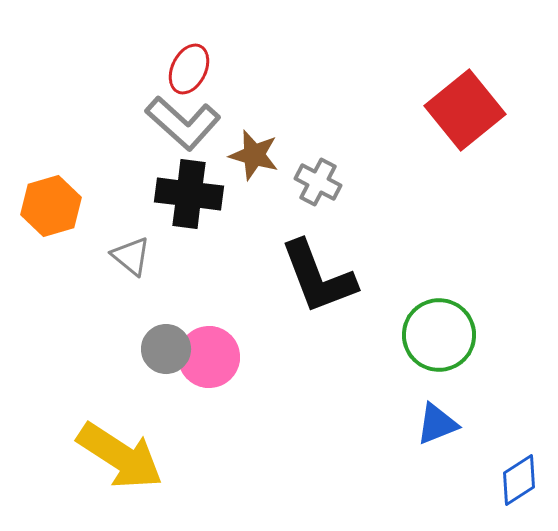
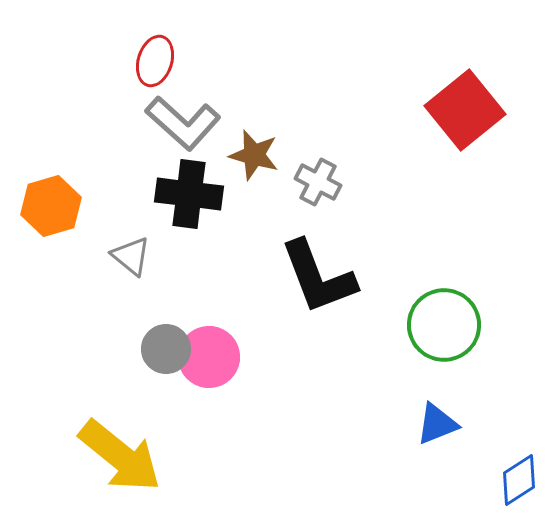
red ellipse: moved 34 px left, 8 px up; rotated 9 degrees counterclockwise
green circle: moved 5 px right, 10 px up
yellow arrow: rotated 6 degrees clockwise
